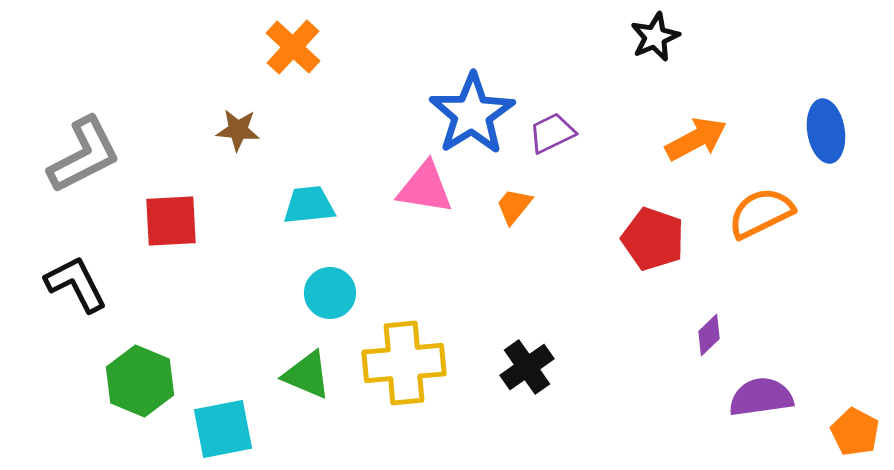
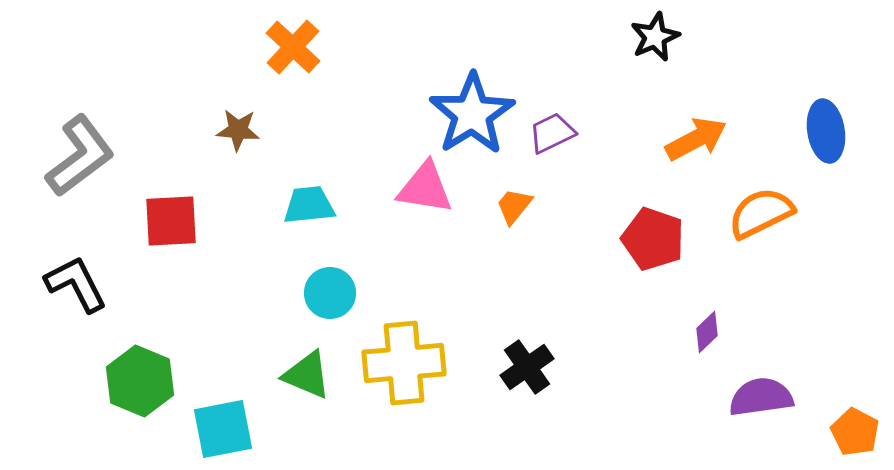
gray L-shape: moved 4 px left, 1 px down; rotated 10 degrees counterclockwise
purple diamond: moved 2 px left, 3 px up
